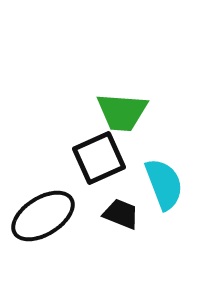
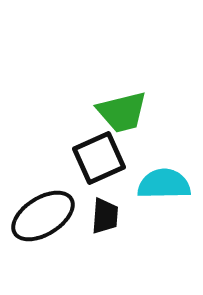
green trapezoid: rotated 18 degrees counterclockwise
cyan semicircle: rotated 70 degrees counterclockwise
black trapezoid: moved 16 px left, 2 px down; rotated 72 degrees clockwise
